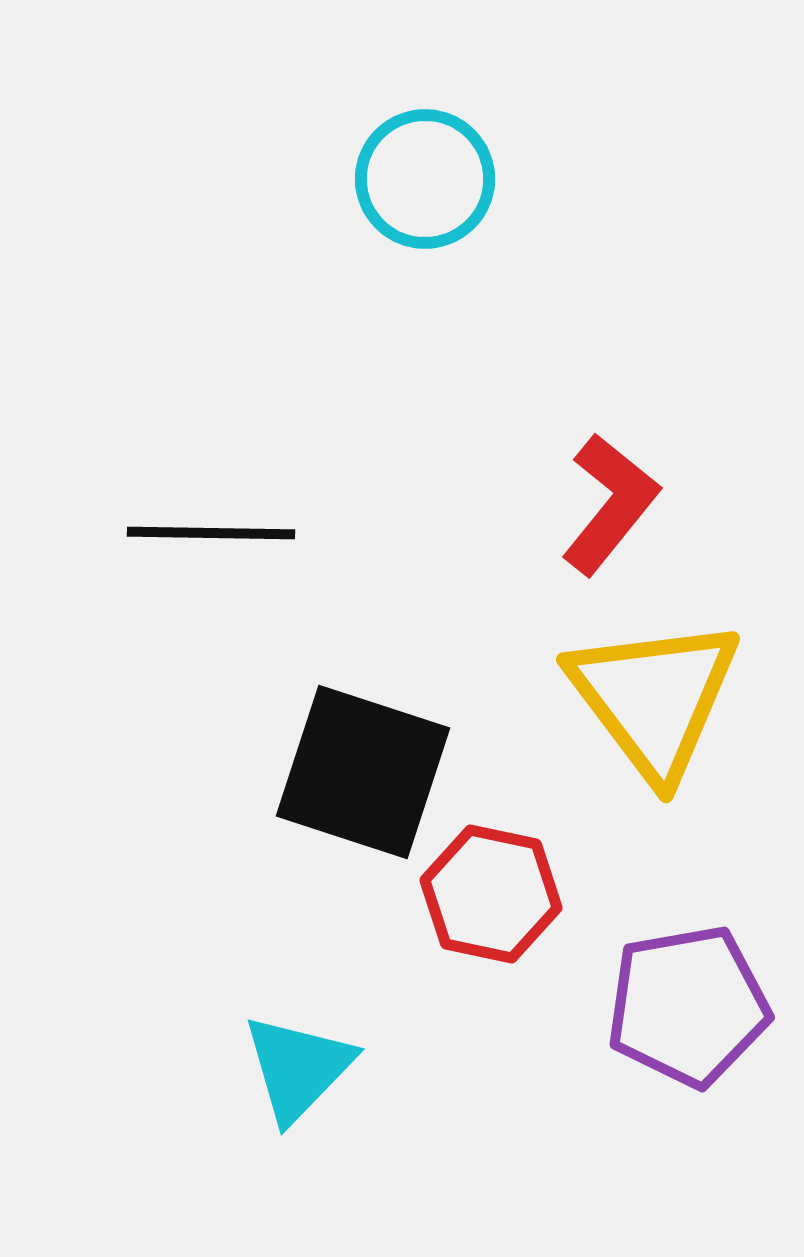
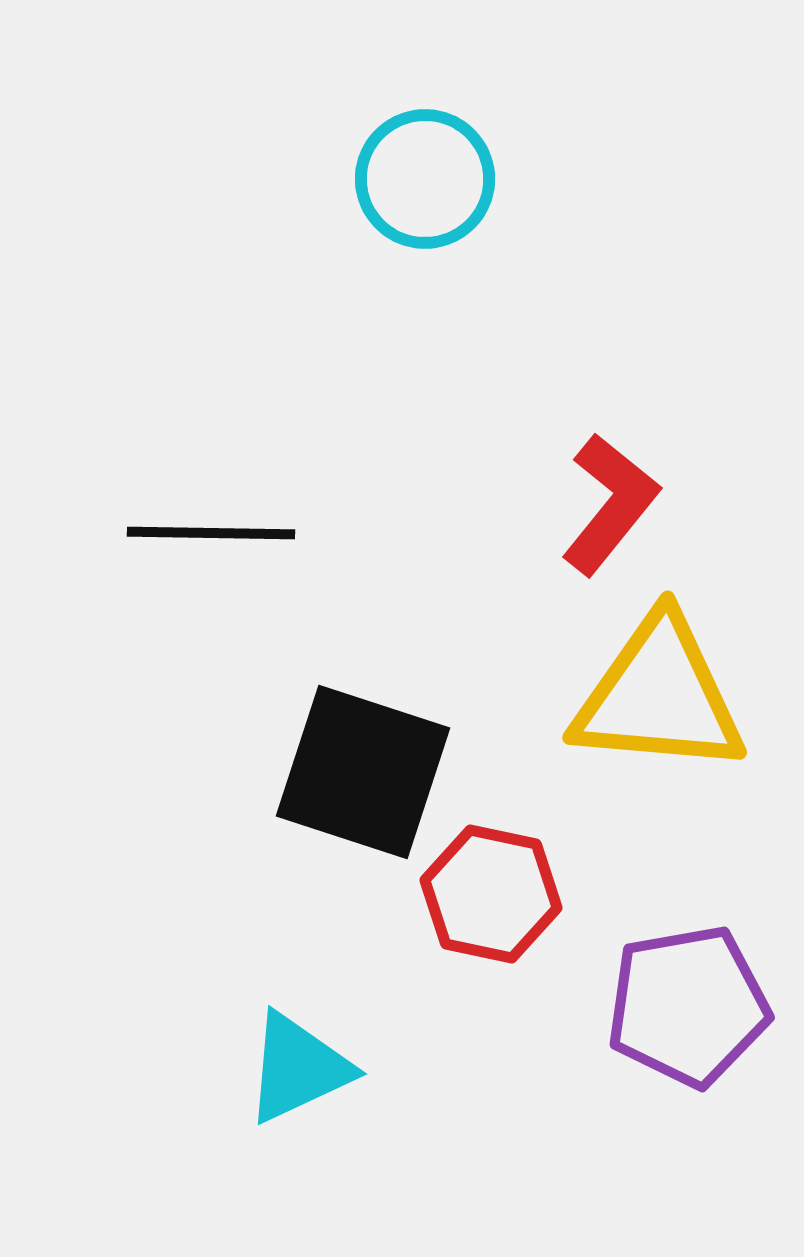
yellow triangle: moved 5 px right, 2 px up; rotated 48 degrees counterclockwise
cyan triangle: rotated 21 degrees clockwise
